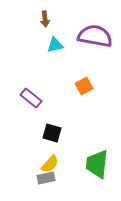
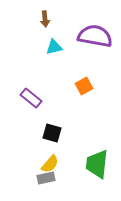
cyan triangle: moved 1 px left, 2 px down
